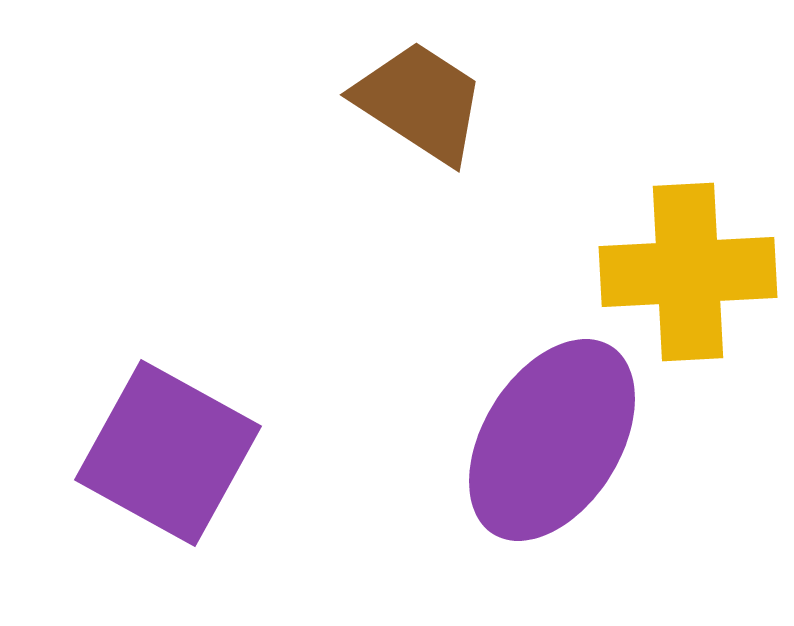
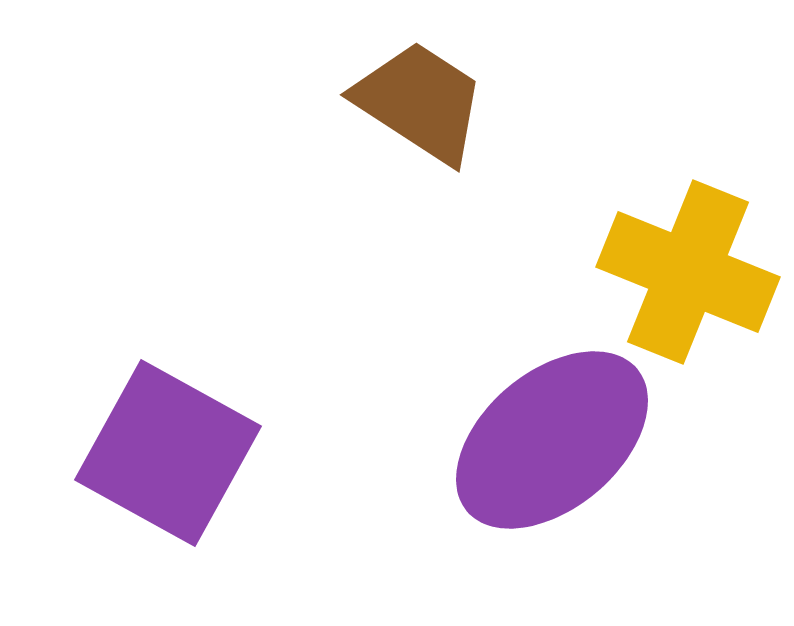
yellow cross: rotated 25 degrees clockwise
purple ellipse: rotated 18 degrees clockwise
